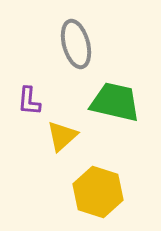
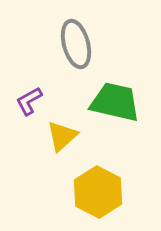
purple L-shape: rotated 56 degrees clockwise
yellow hexagon: rotated 9 degrees clockwise
